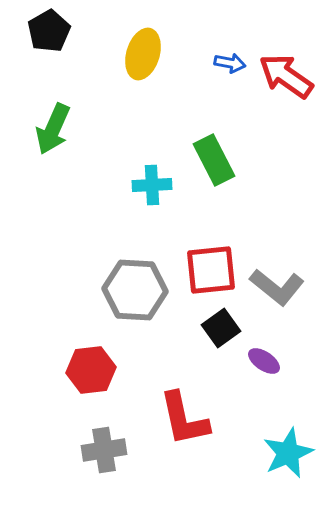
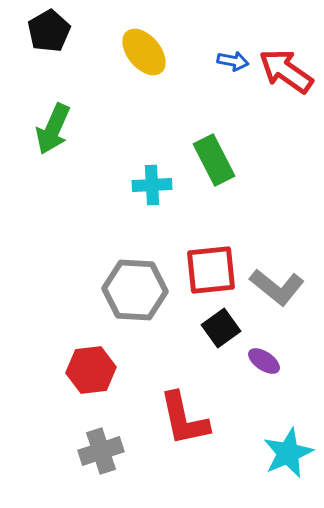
yellow ellipse: moved 1 px right, 2 px up; rotated 57 degrees counterclockwise
blue arrow: moved 3 px right, 2 px up
red arrow: moved 5 px up
gray cross: moved 3 px left, 1 px down; rotated 9 degrees counterclockwise
